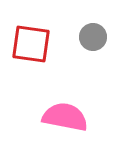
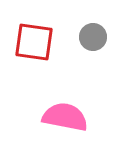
red square: moved 3 px right, 2 px up
